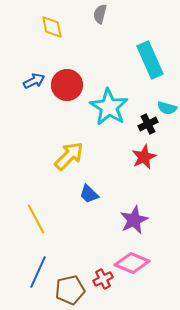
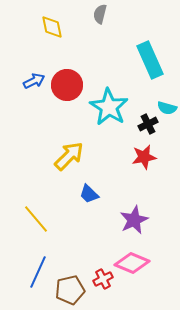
red star: rotated 15 degrees clockwise
yellow line: rotated 12 degrees counterclockwise
